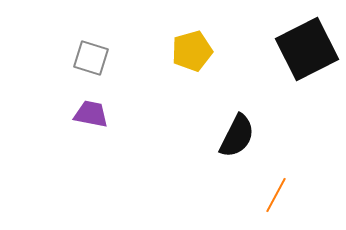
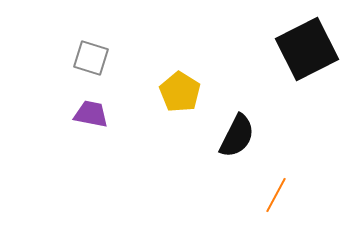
yellow pentagon: moved 12 px left, 41 px down; rotated 24 degrees counterclockwise
